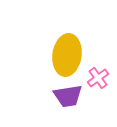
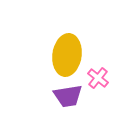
pink cross: rotated 15 degrees counterclockwise
